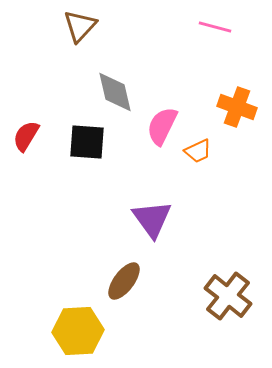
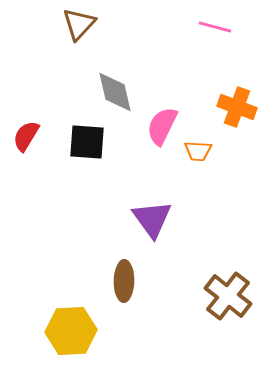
brown triangle: moved 1 px left, 2 px up
orange trapezoid: rotated 28 degrees clockwise
brown ellipse: rotated 36 degrees counterclockwise
yellow hexagon: moved 7 px left
